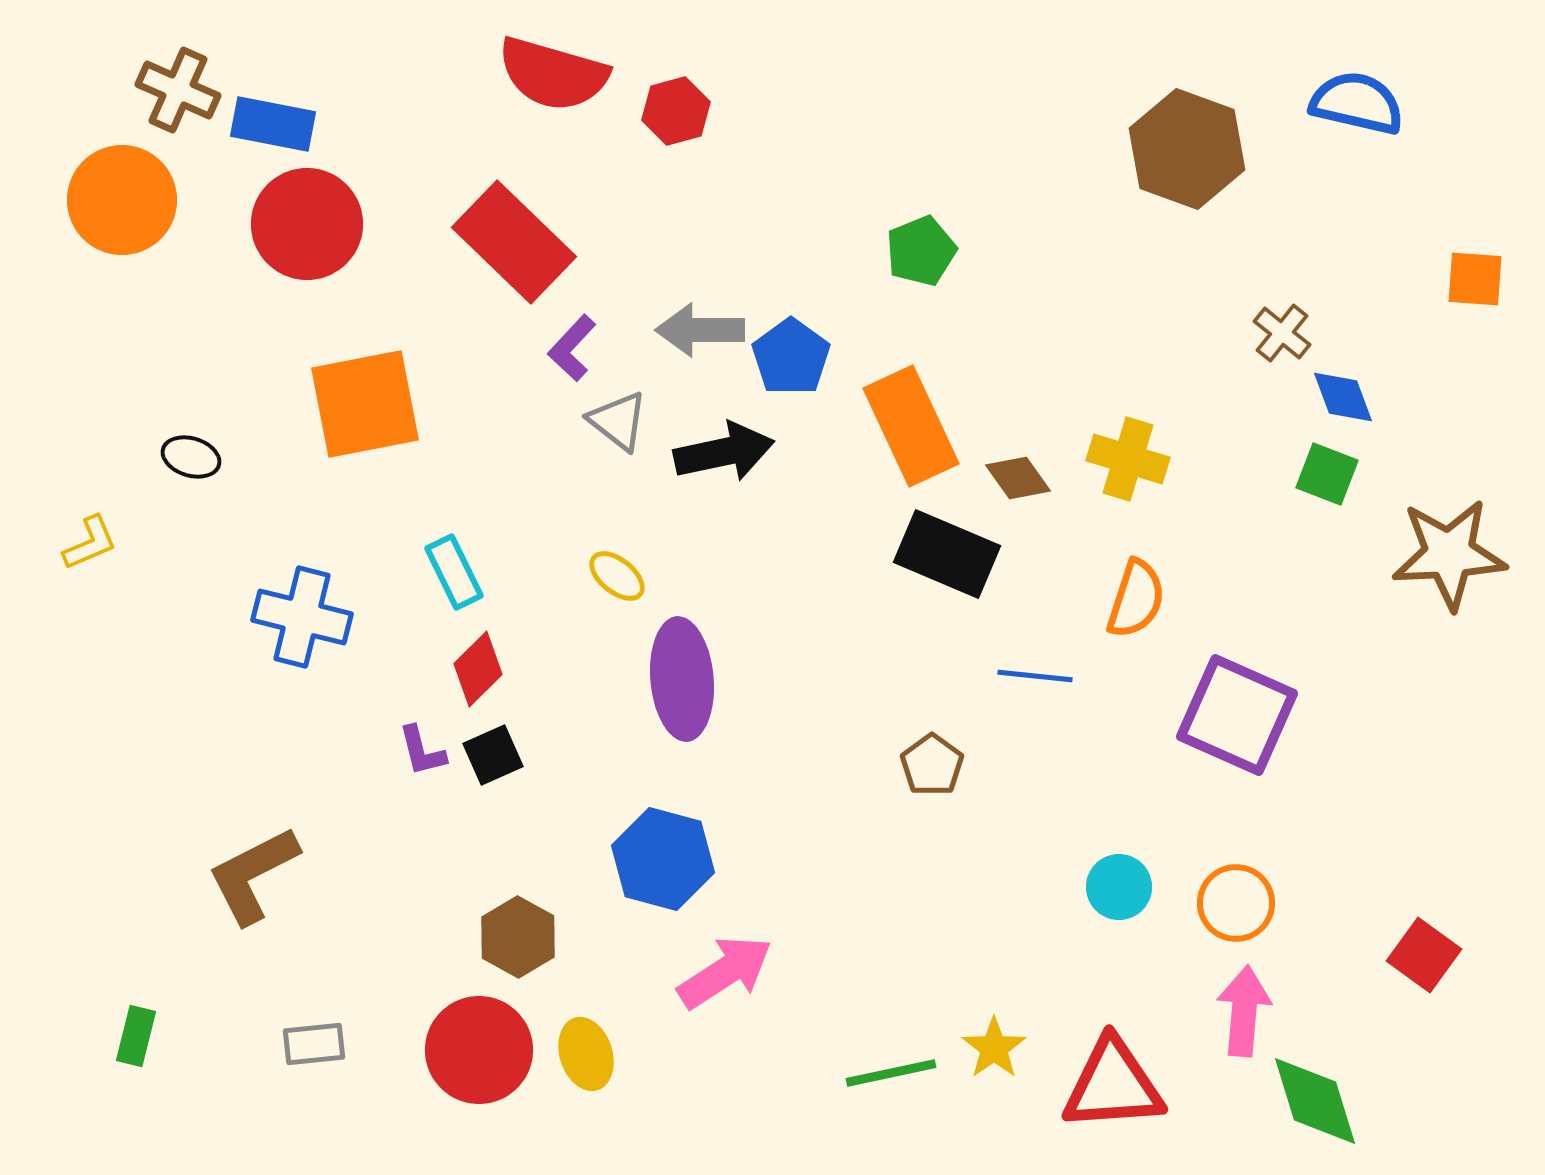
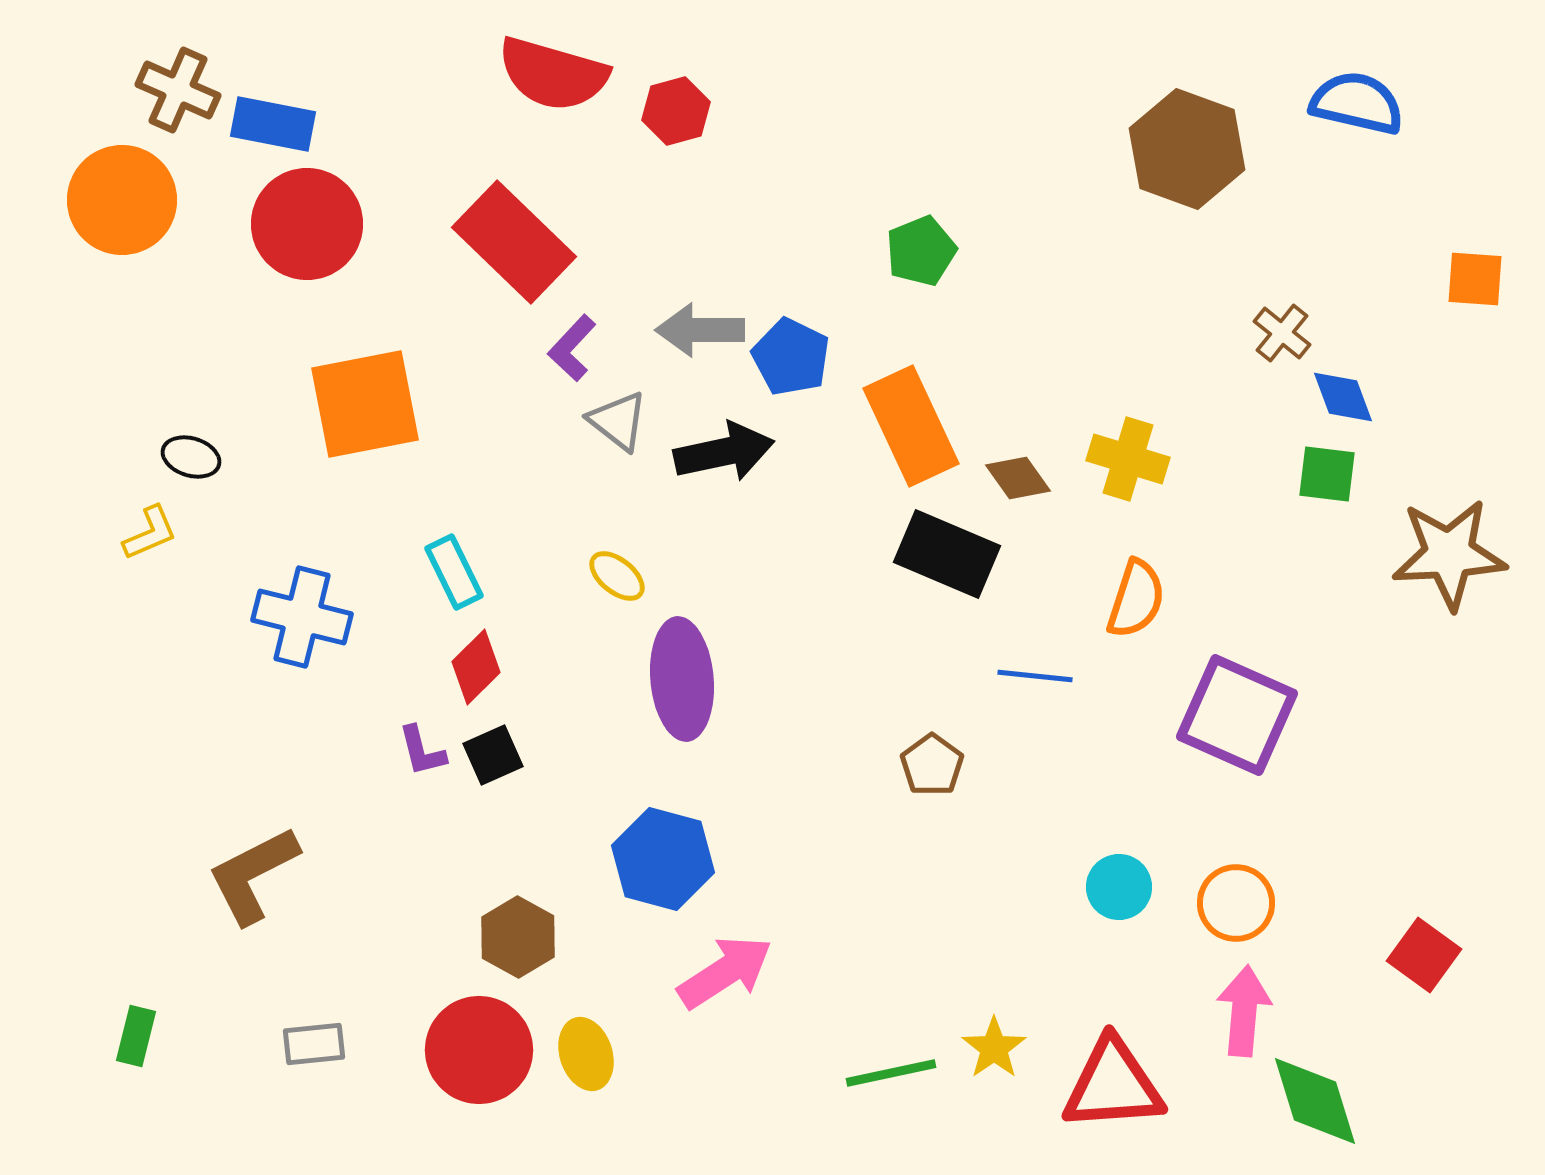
blue pentagon at (791, 357): rotated 10 degrees counterclockwise
green square at (1327, 474): rotated 14 degrees counterclockwise
yellow L-shape at (90, 543): moved 60 px right, 10 px up
red diamond at (478, 669): moved 2 px left, 2 px up
